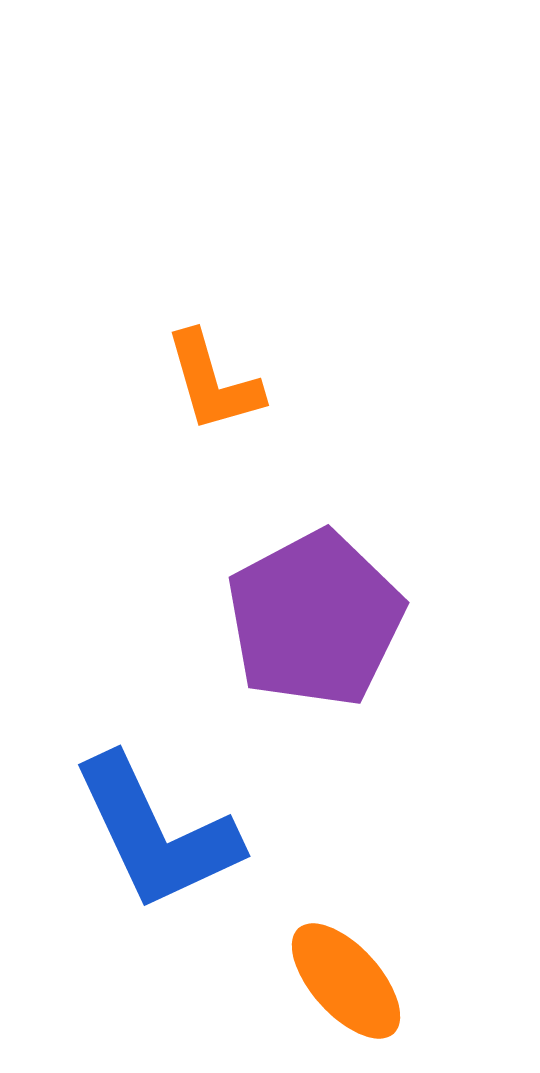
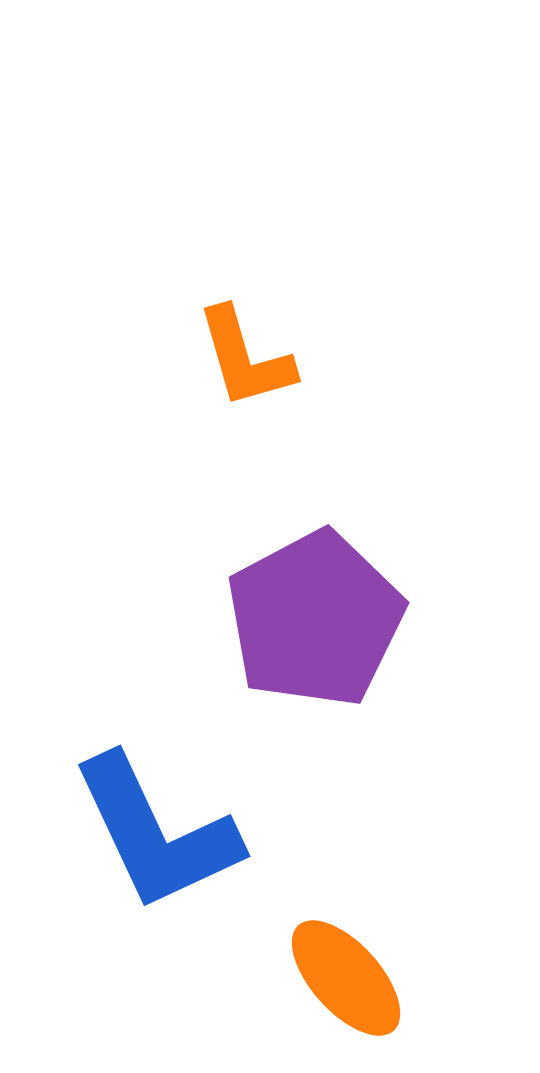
orange L-shape: moved 32 px right, 24 px up
orange ellipse: moved 3 px up
